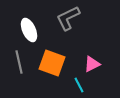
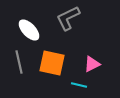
white ellipse: rotated 20 degrees counterclockwise
orange square: rotated 8 degrees counterclockwise
cyan line: rotated 49 degrees counterclockwise
